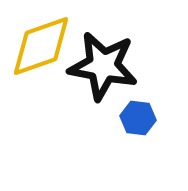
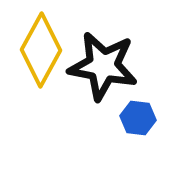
yellow diamond: moved 4 px down; rotated 42 degrees counterclockwise
